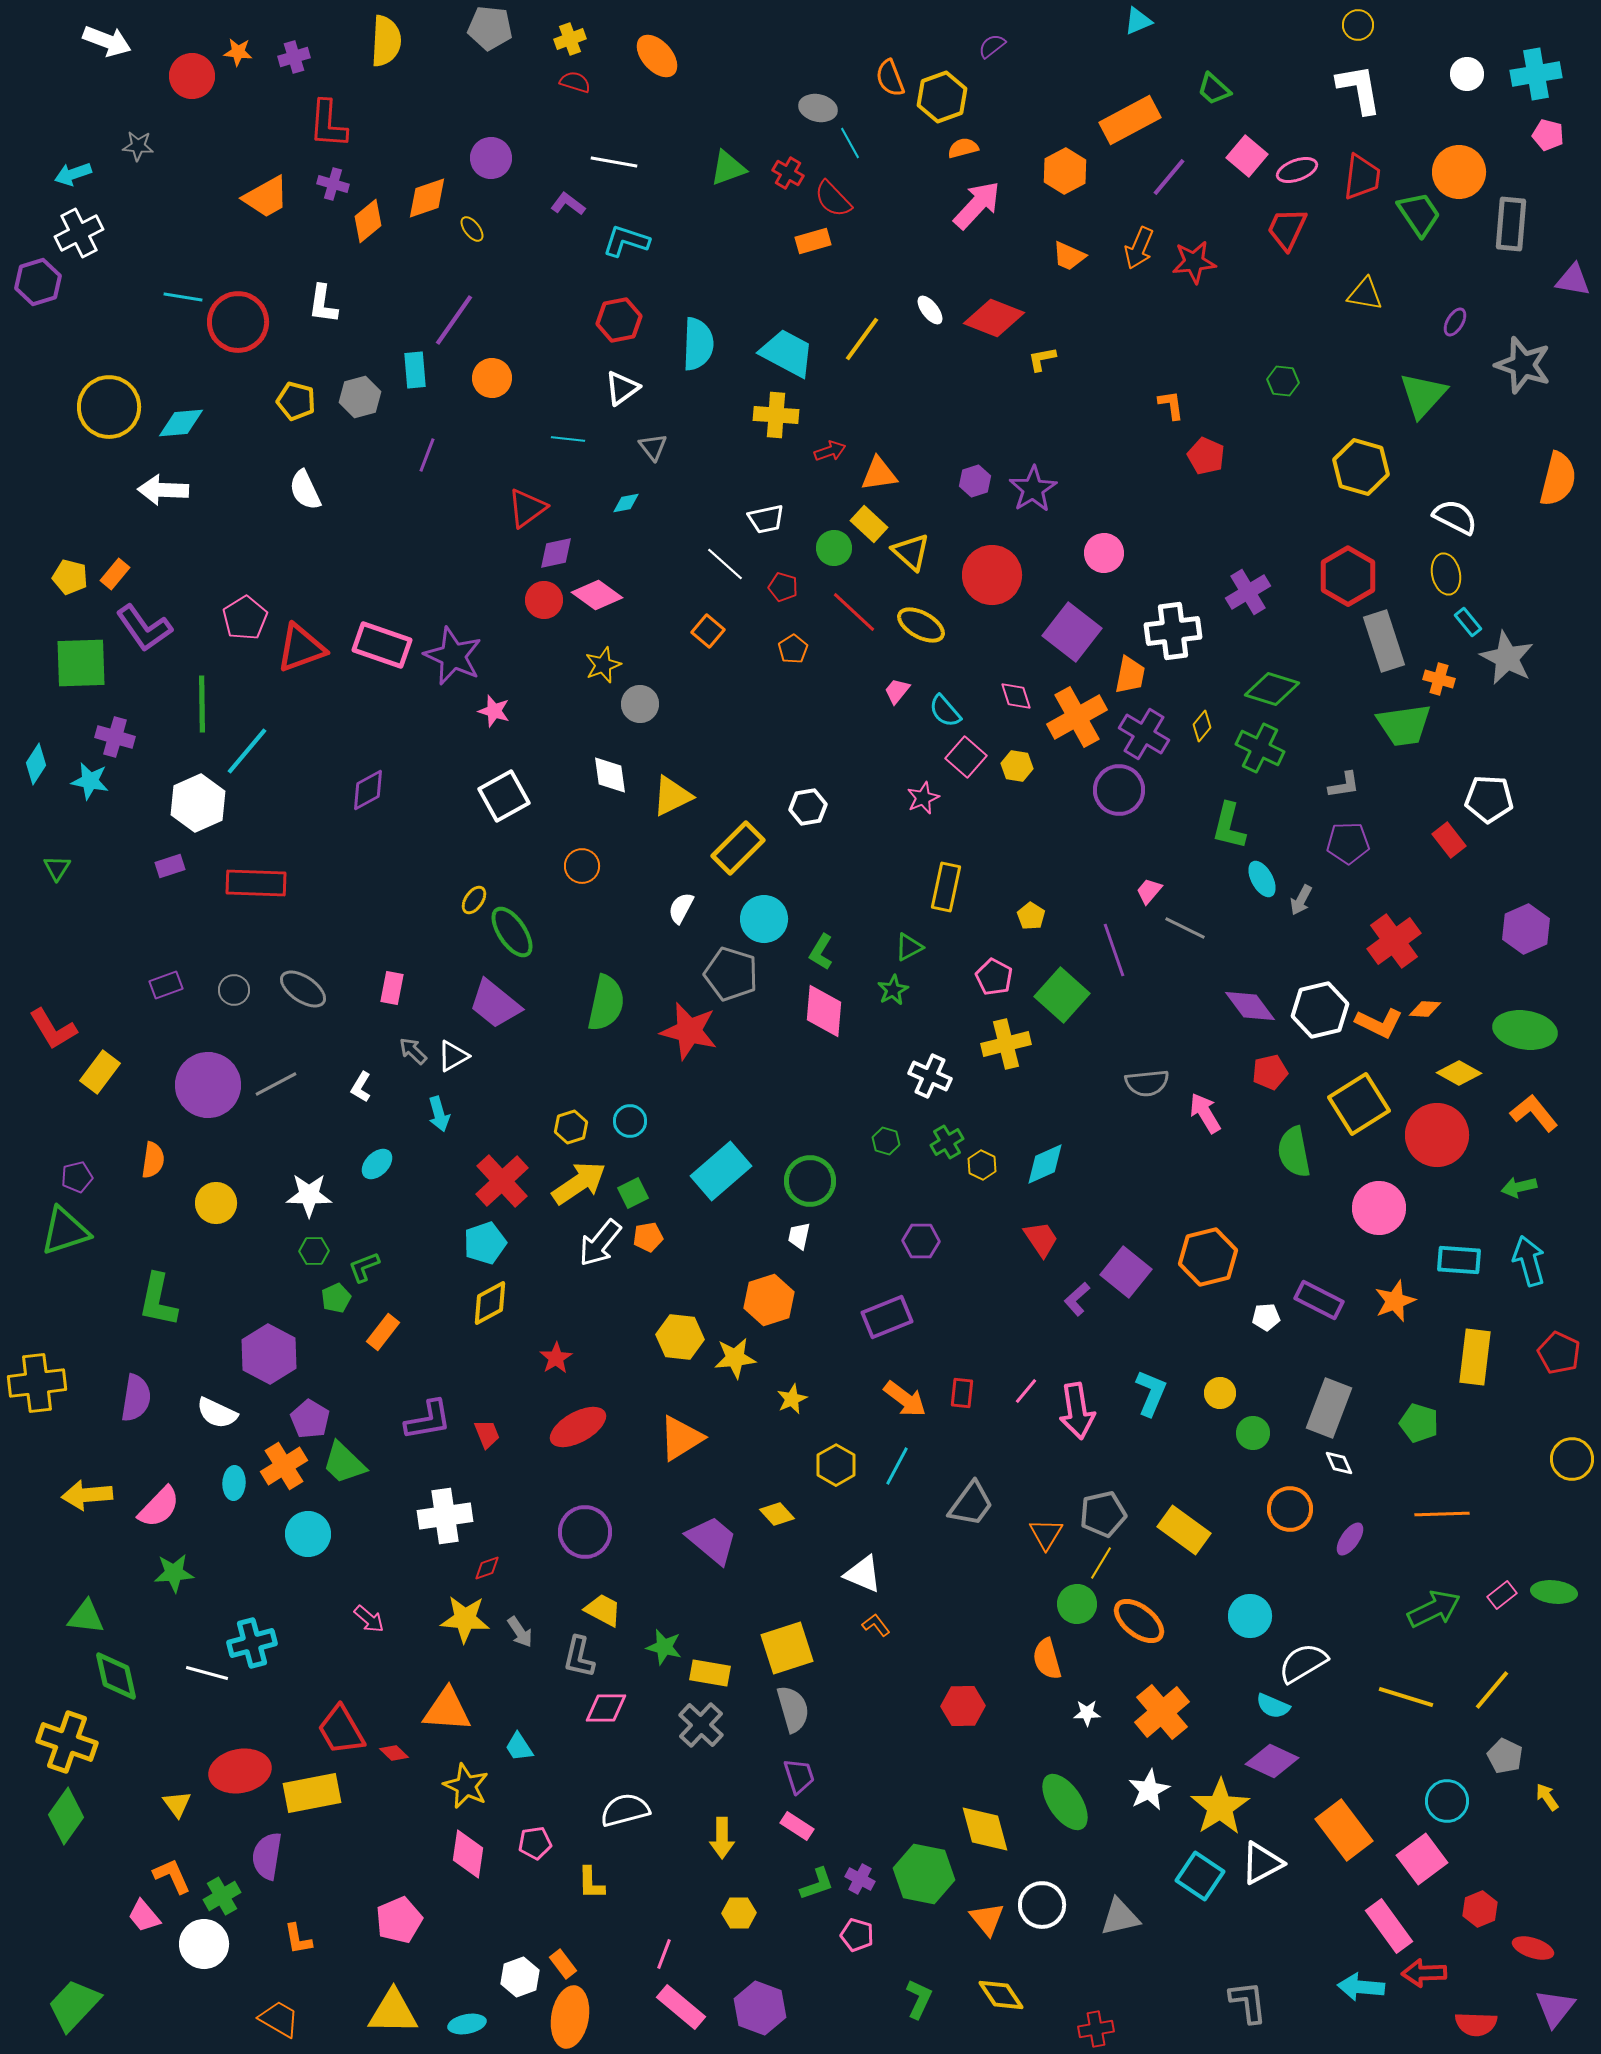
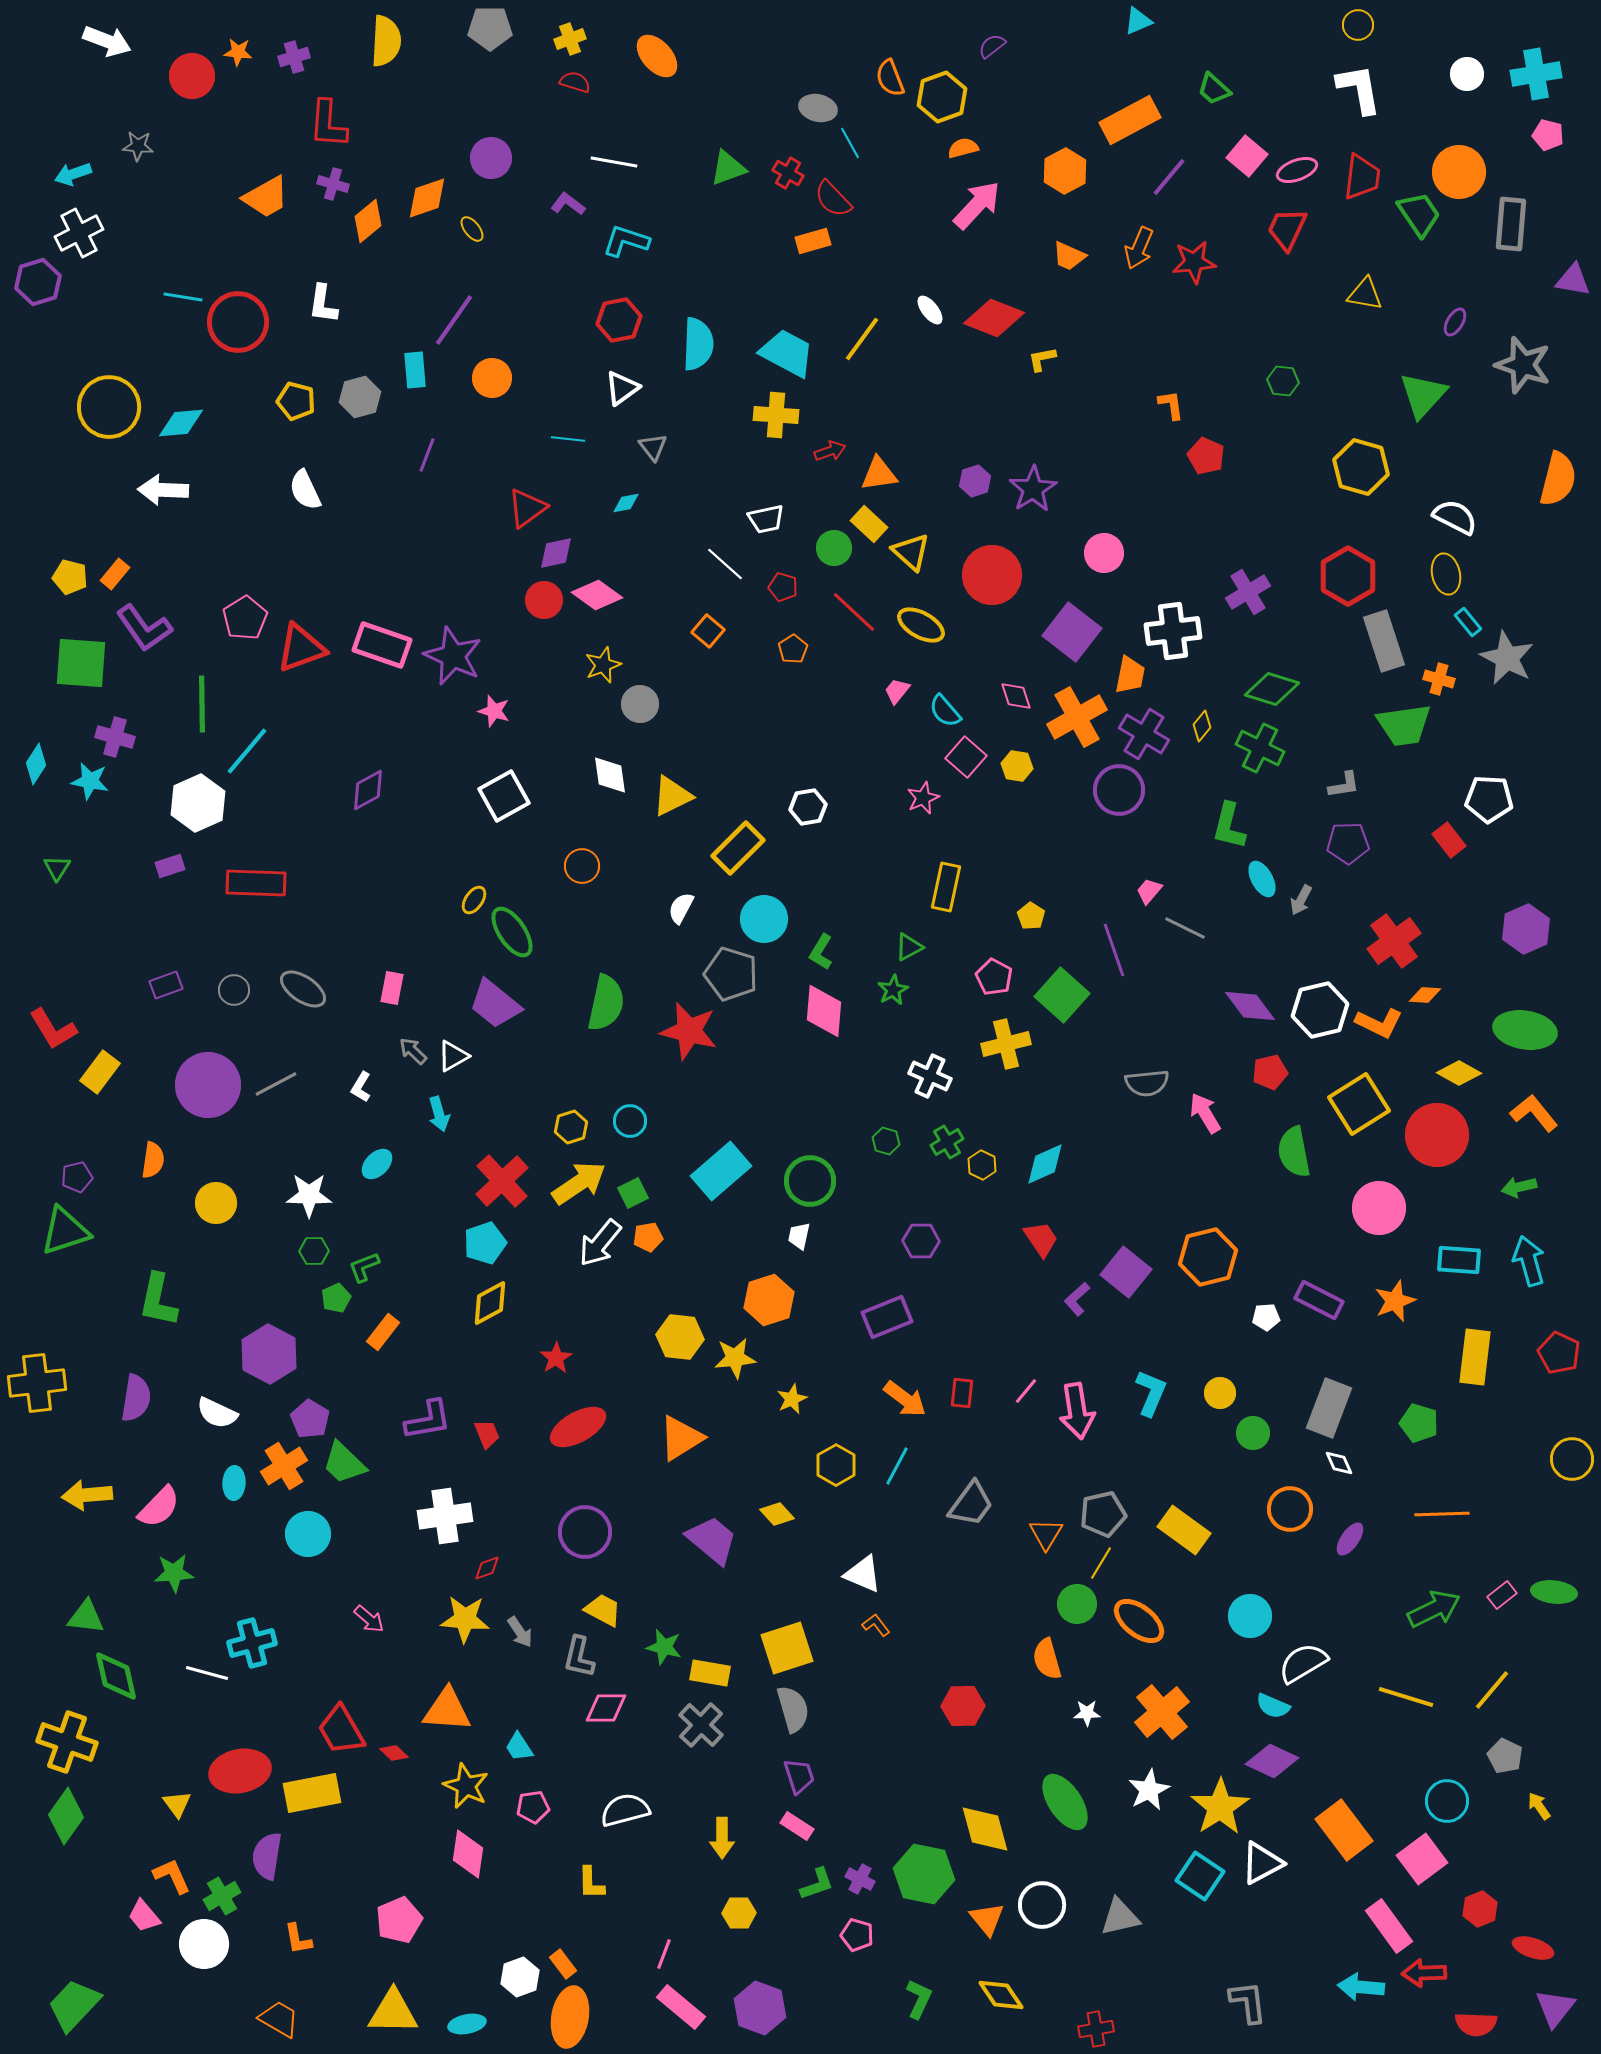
gray pentagon at (490, 28): rotated 6 degrees counterclockwise
green square at (81, 663): rotated 6 degrees clockwise
orange diamond at (1425, 1009): moved 14 px up
yellow arrow at (1547, 1797): moved 8 px left, 9 px down
pink pentagon at (535, 1843): moved 2 px left, 36 px up
